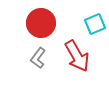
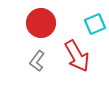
gray L-shape: moved 1 px left, 3 px down
